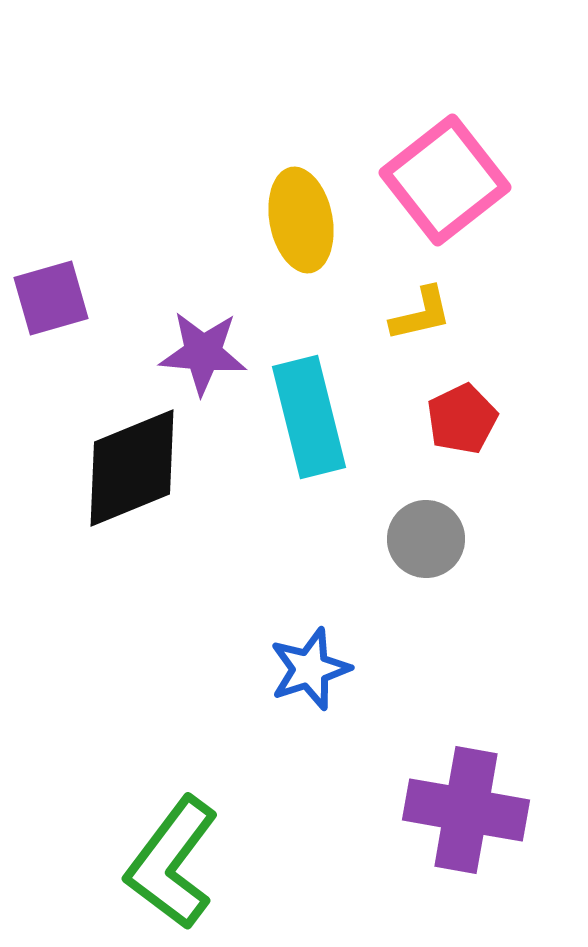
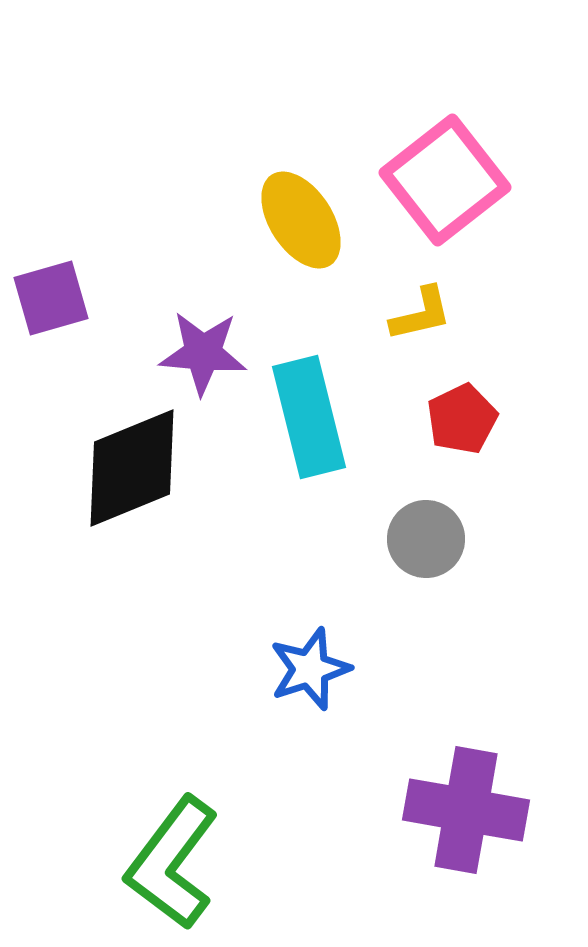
yellow ellipse: rotated 22 degrees counterclockwise
